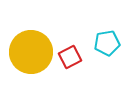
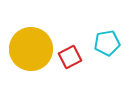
yellow circle: moved 3 px up
